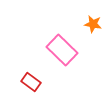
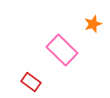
orange star: rotated 30 degrees counterclockwise
